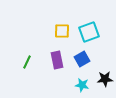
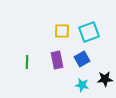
green line: rotated 24 degrees counterclockwise
